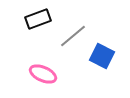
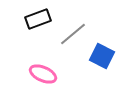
gray line: moved 2 px up
